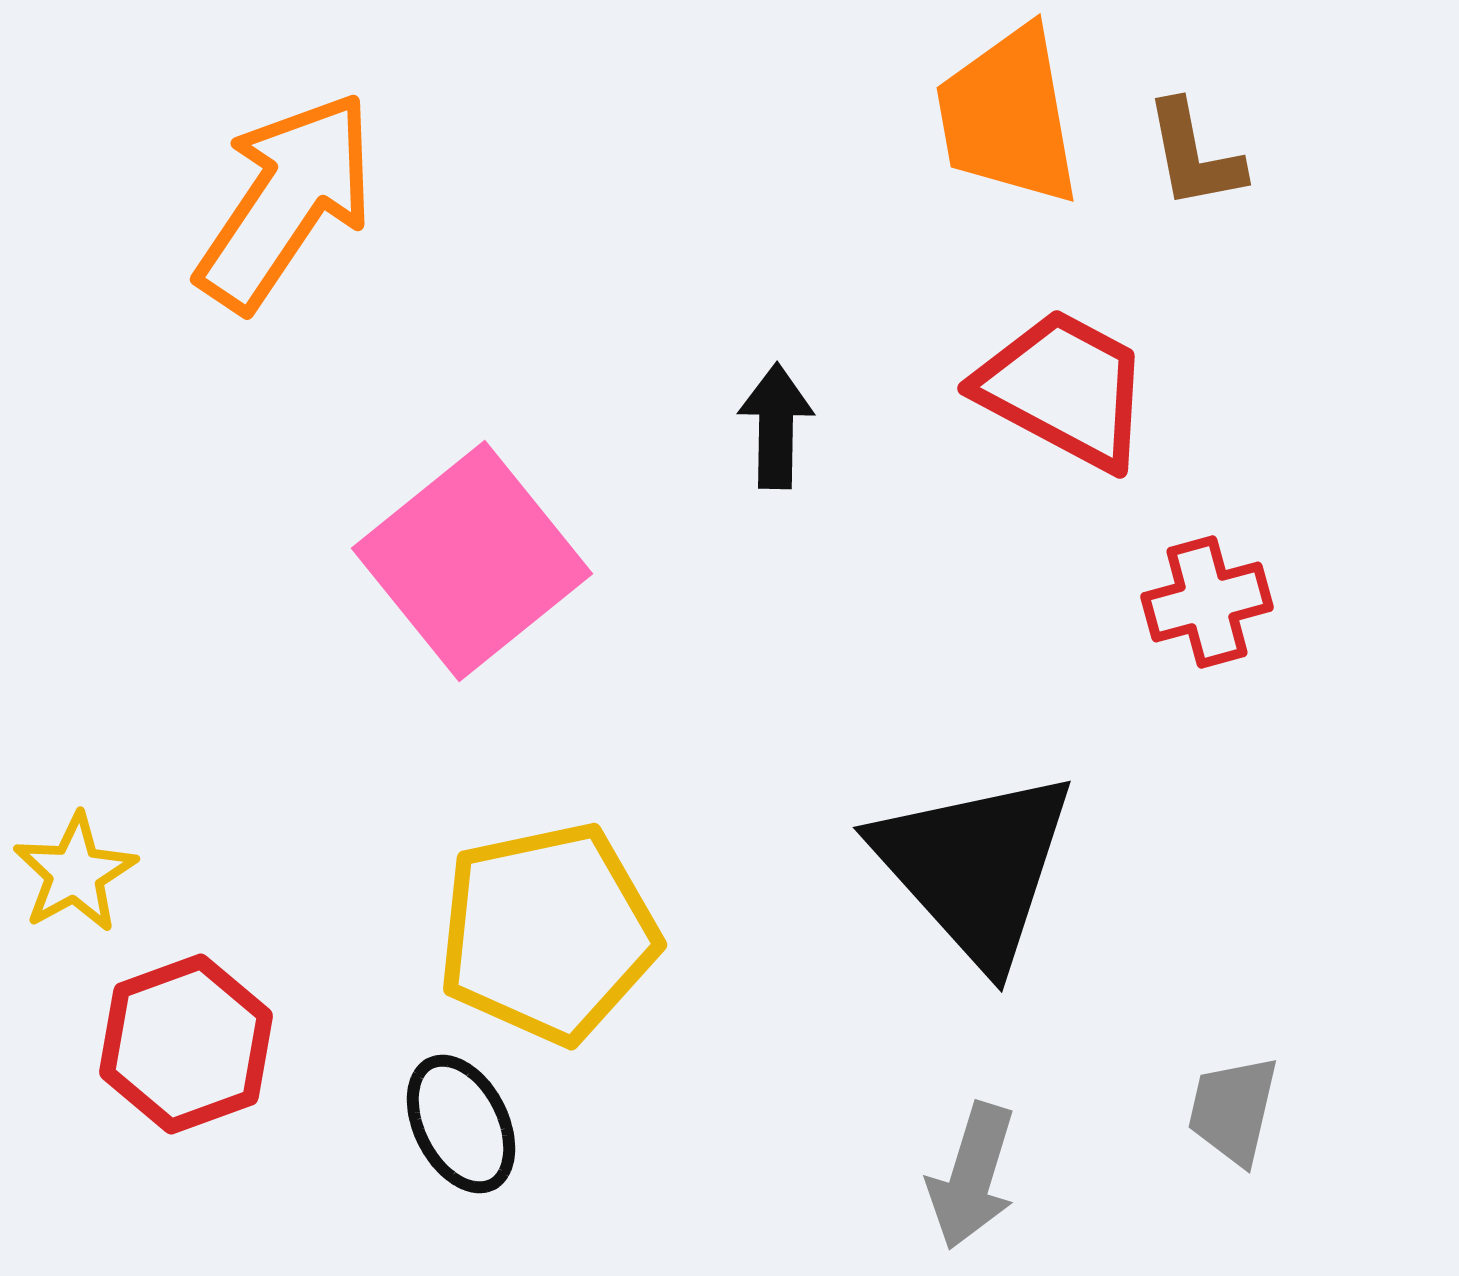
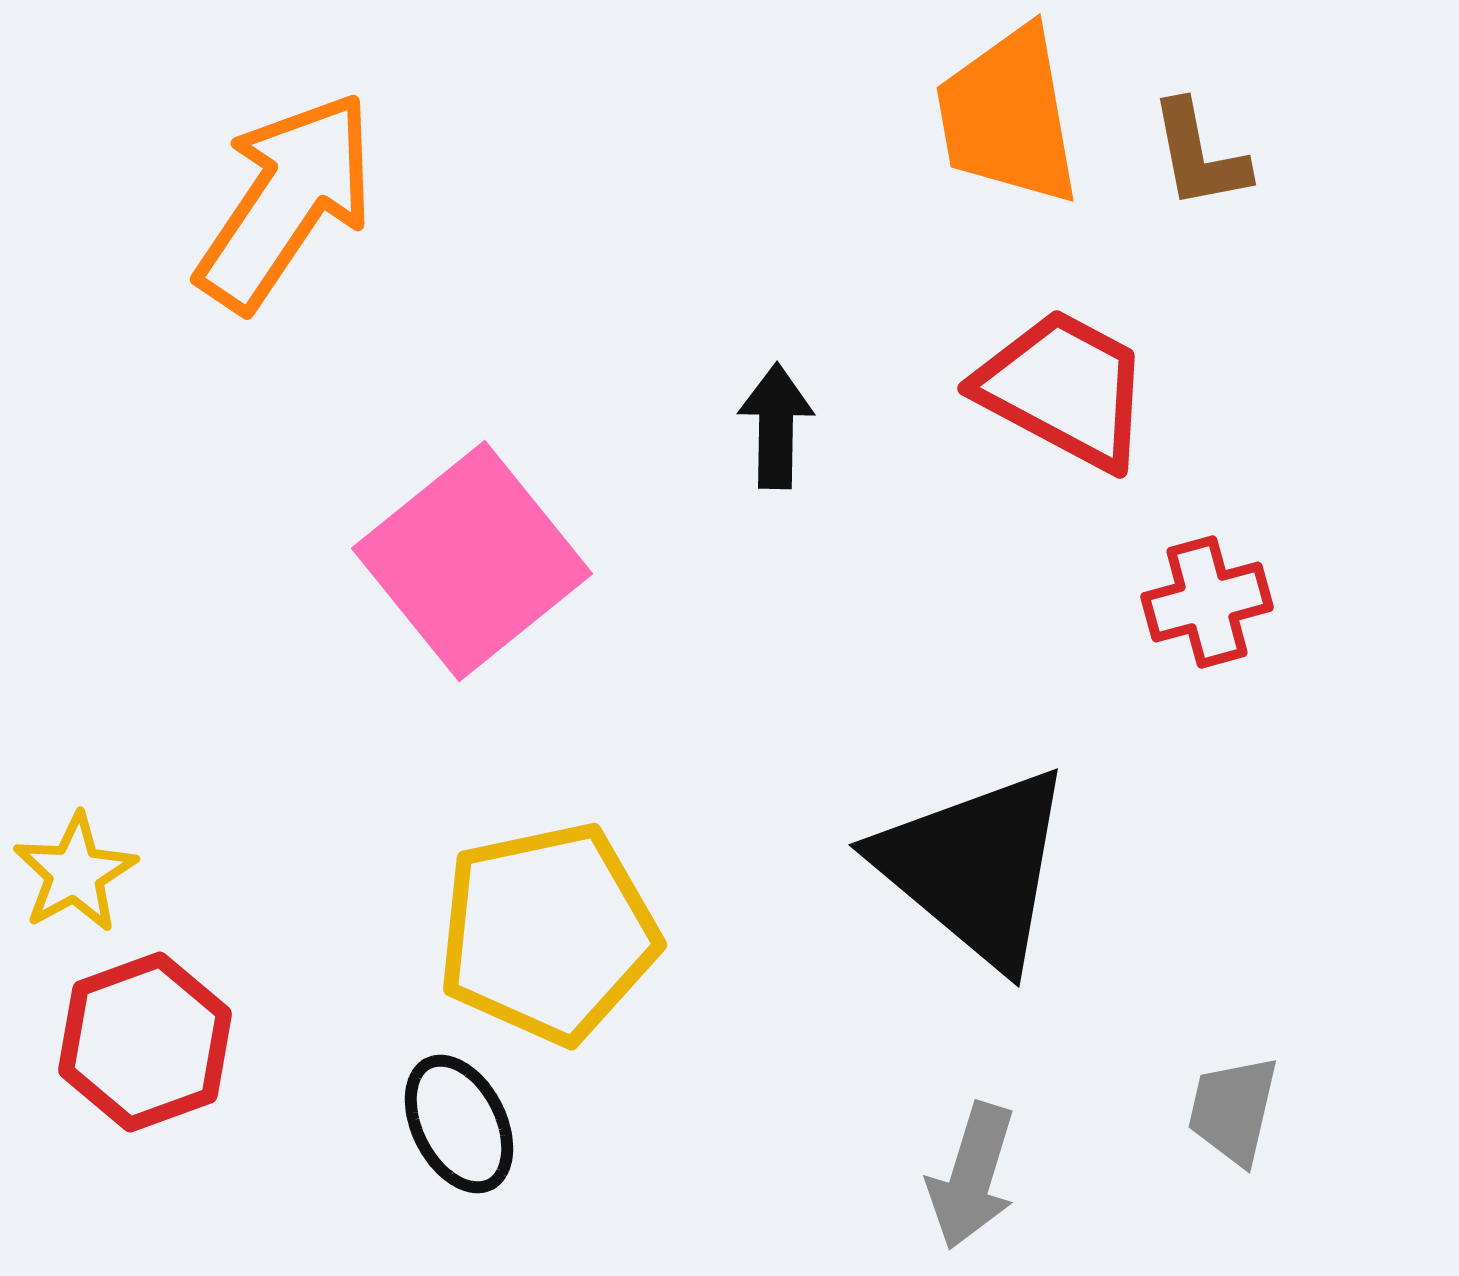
brown L-shape: moved 5 px right
black triangle: rotated 8 degrees counterclockwise
red hexagon: moved 41 px left, 2 px up
black ellipse: moved 2 px left
